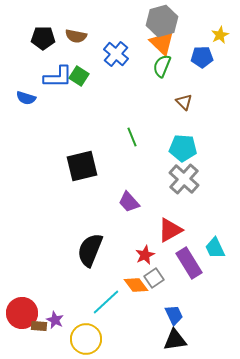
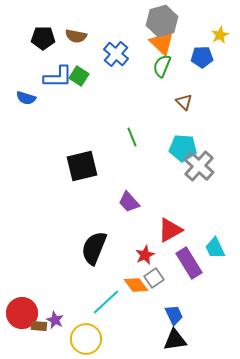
gray cross: moved 15 px right, 13 px up
black semicircle: moved 4 px right, 2 px up
